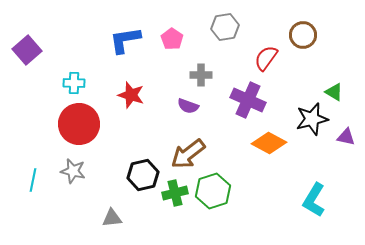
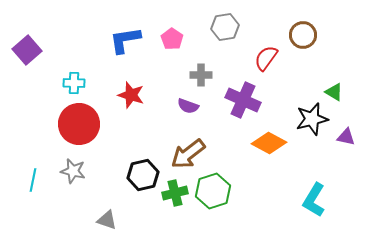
purple cross: moved 5 px left
gray triangle: moved 5 px left, 2 px down; rotated 25 degrees clockwise
